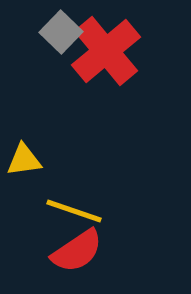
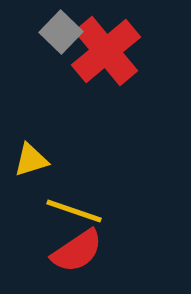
yellow triangle: moved 7 px right; rotated 9 degrees counterclockwise
